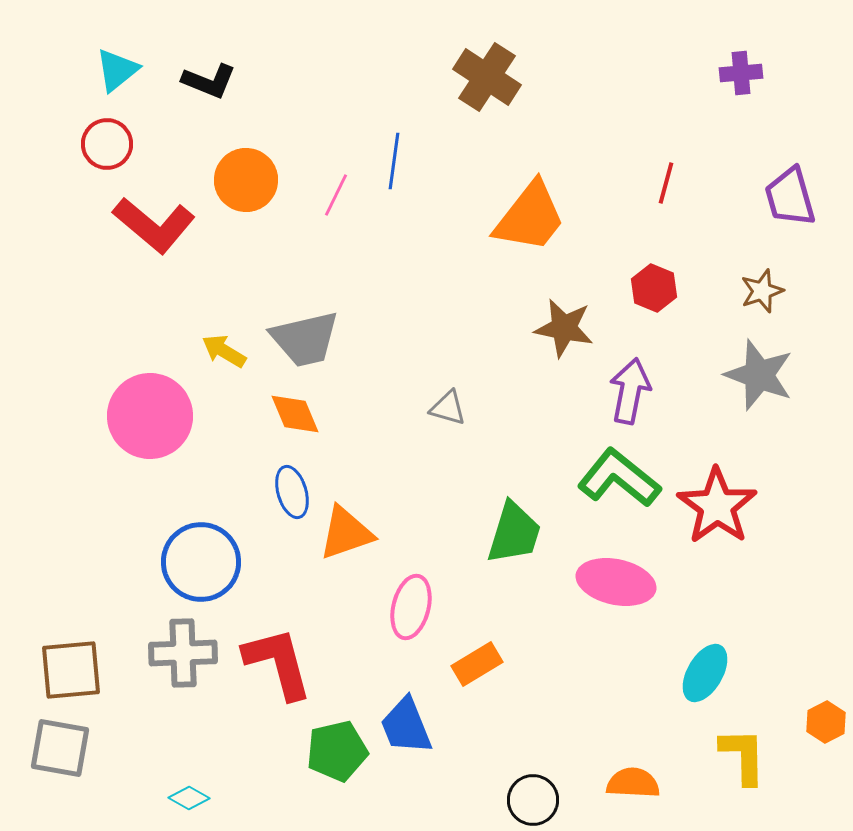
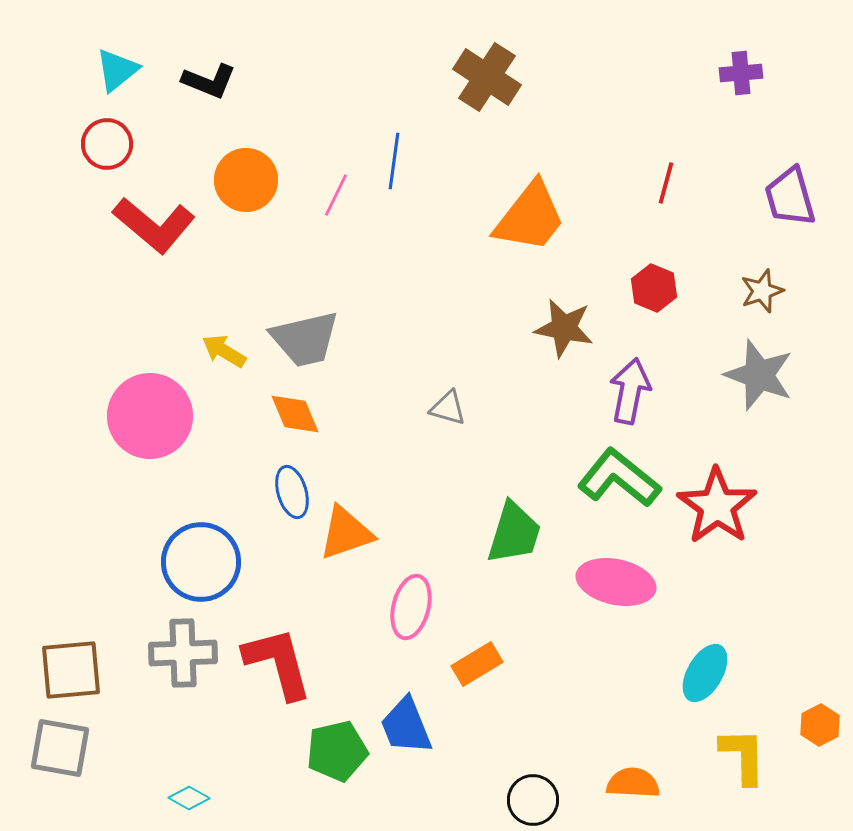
orange hexagon at (826, 722): moved 6 px left, 3 px down
